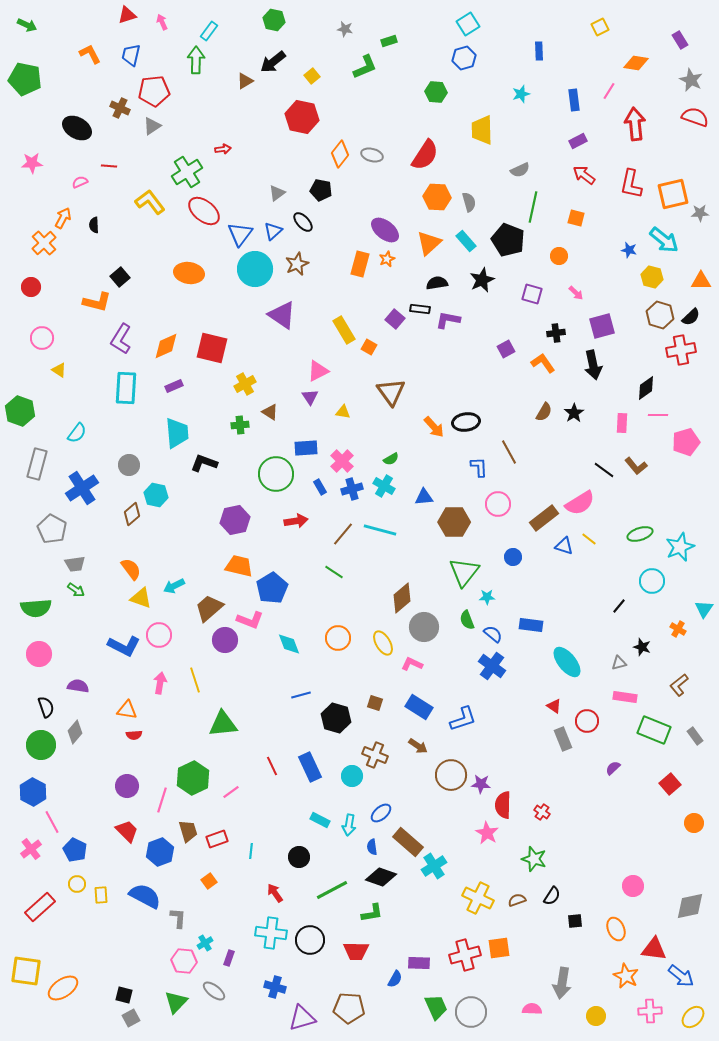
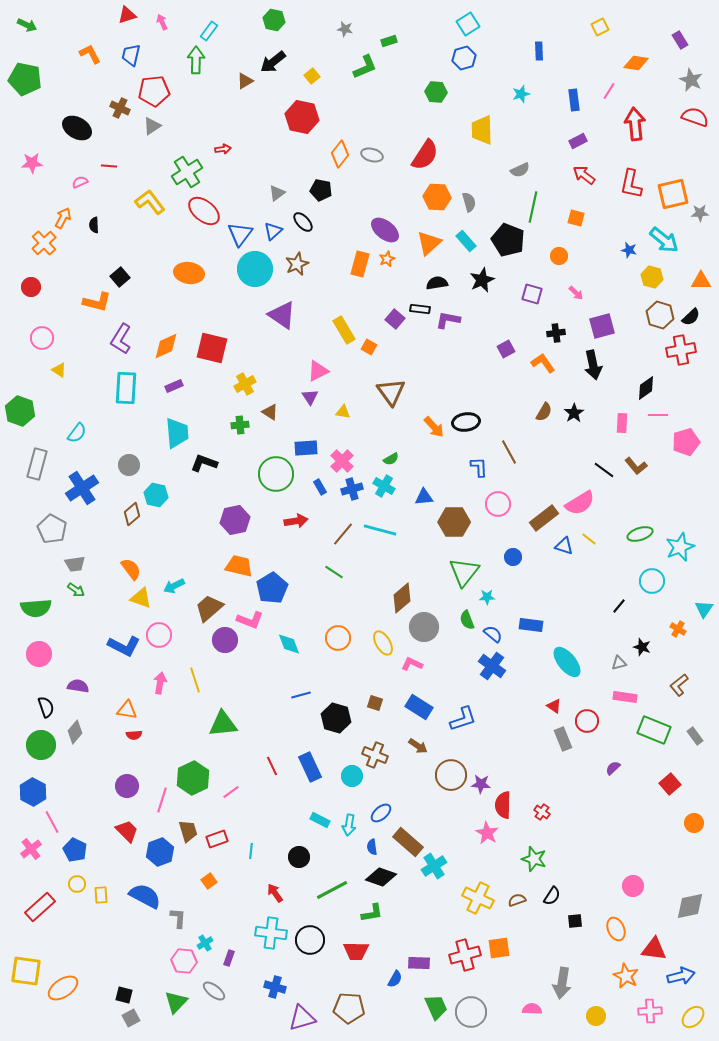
blue arrow at (681, 976): rotated 52 degrees counterclockwise
